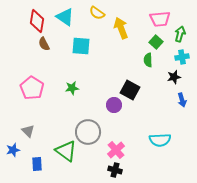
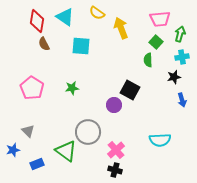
blue rectangle: rotated 72 degrees clockwise
